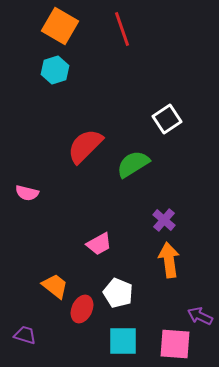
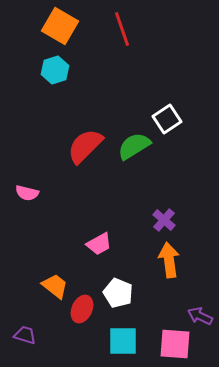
green semicircle: moved 1 px right, 18 px up
